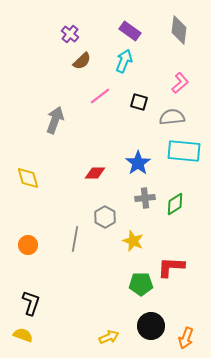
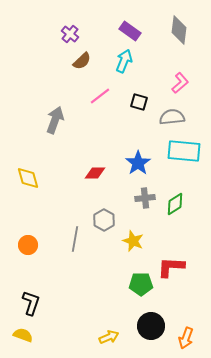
gray hexagon: moved 1 px left, 3 px down
